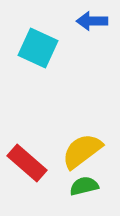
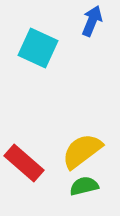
blue arrow: rotated 112 degrees clockwise
red rectangle: moved 3 px left
